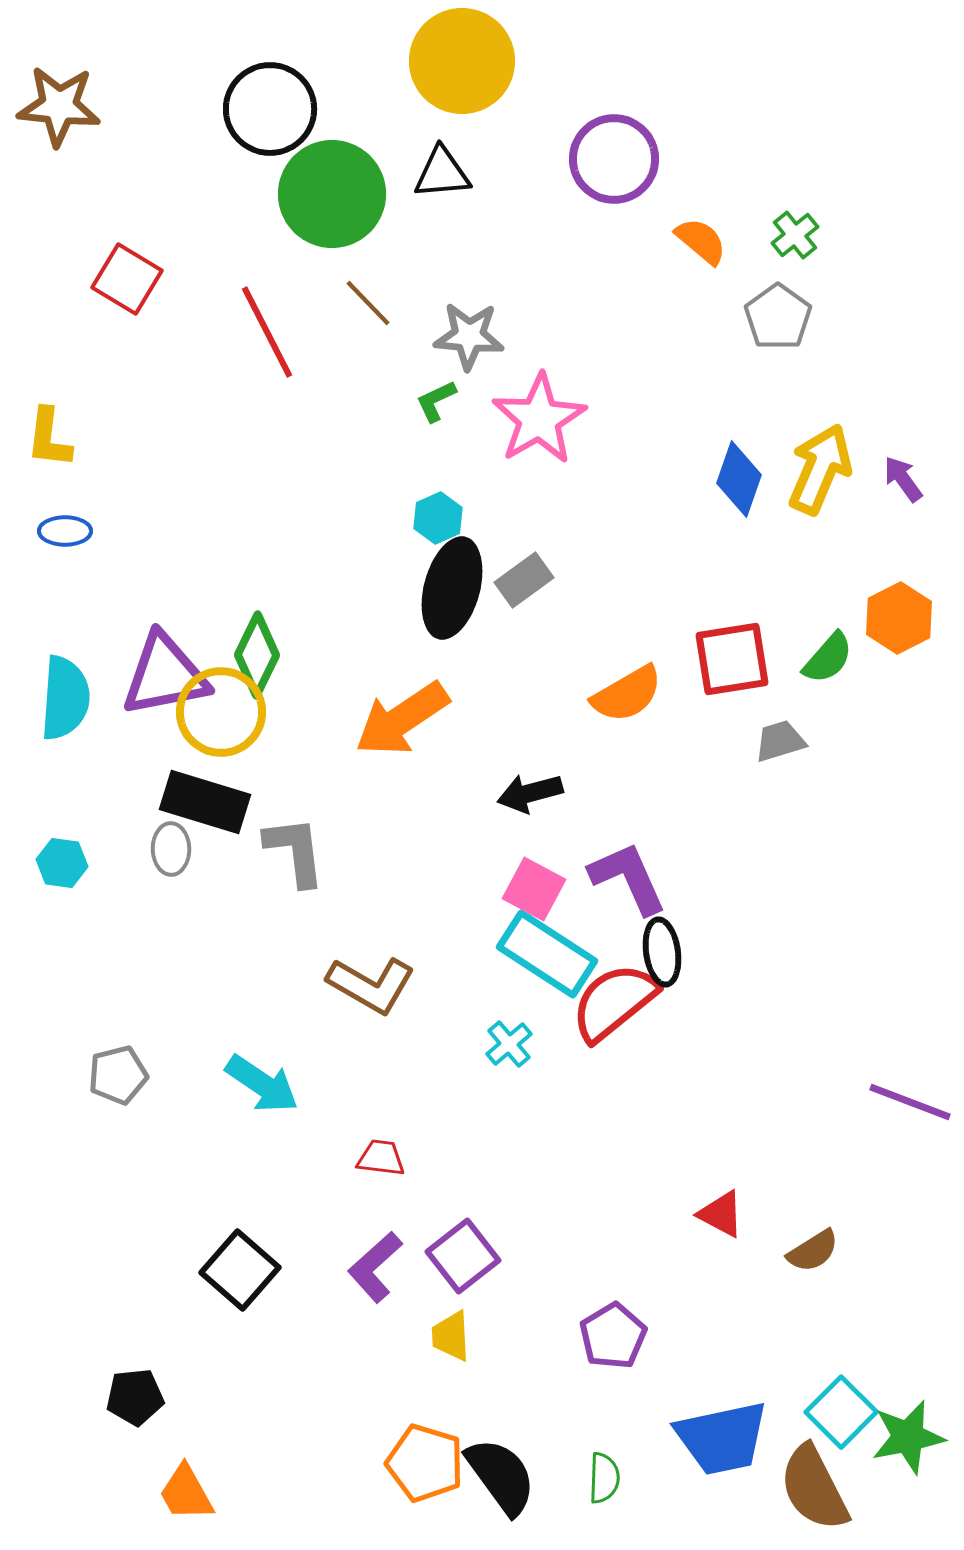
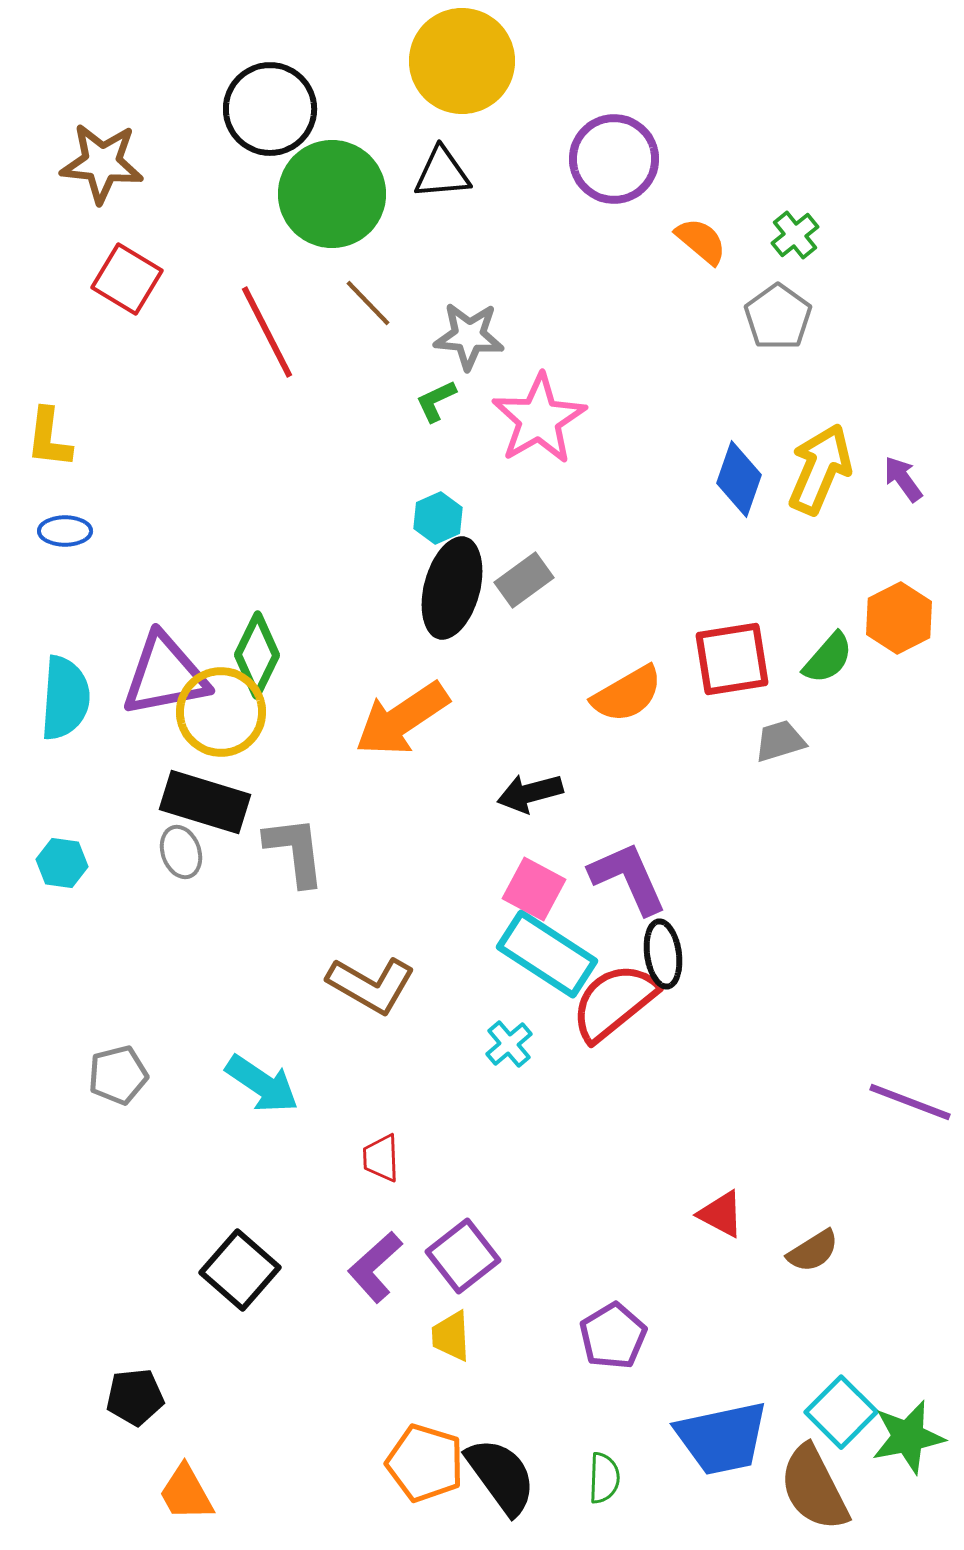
brown star at (59, 106): moved 43 px right, 57 px down
gray ellipse at (171, 849): moved 10 px right, 3 px down; rotated 18 degrees counterclockwise
black ellipse at (662, 952): moved 1 px right, 2 px down
red trapezoid at (381, 1158): rotated 99 degrees counterclockwise
